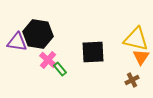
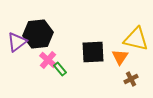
black hexagon: rotated 16 degrees counterclockwise
purple triangle: rotated 45 degrees counterclockwise
orange triangle: moved 21 px left
brown cross: moved 1 px left, 1 px up
